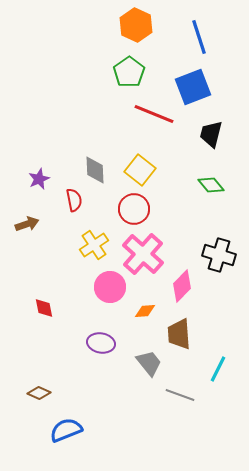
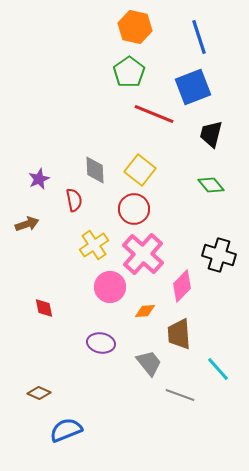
orange hexagon: moved 1 px left, 2 px down; rotated 12 degrees counterclockwise
cyan line: rotated 68 degrees counterclockwise
